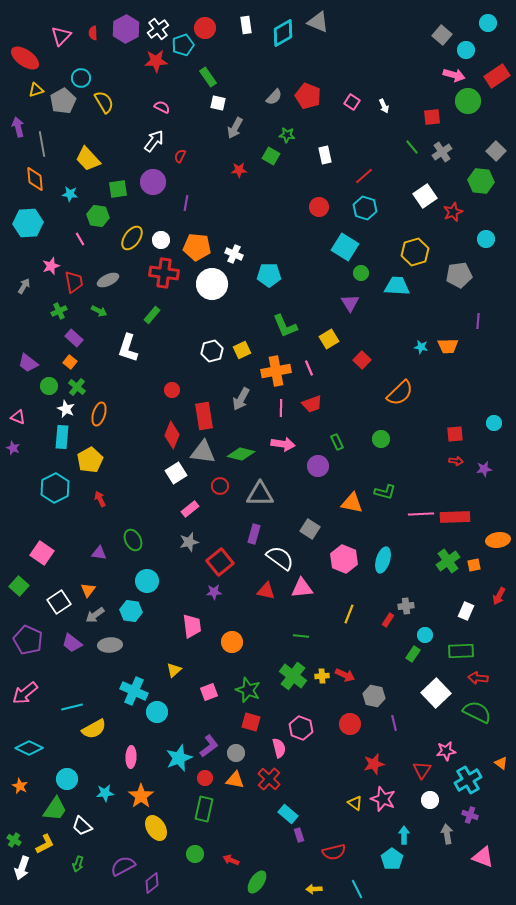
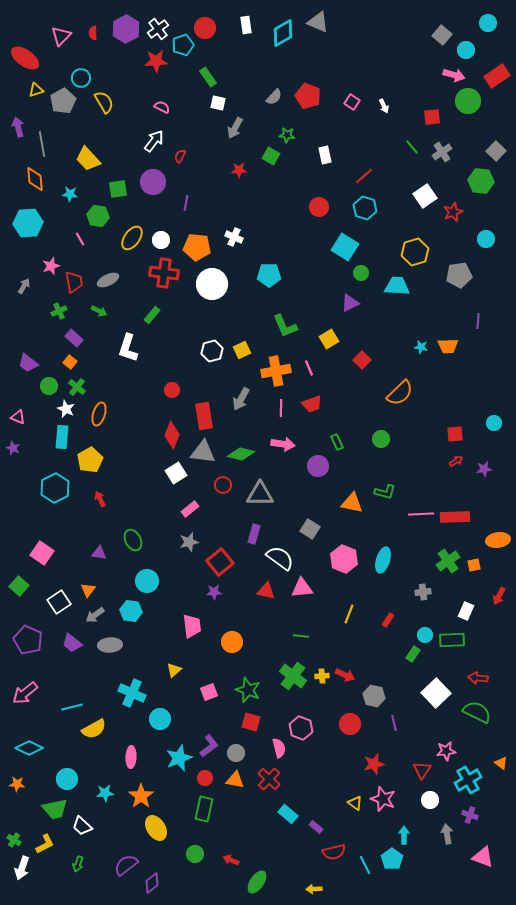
white cross at (234, 254): moved 17 px up
purple triangle at (350, 303): rotated 36 degrees clockwise
red arrow at (456, 461): rotated 40 degrees counterclockwise
red circle at (220, 486): moved 3 px right, 1 px up
gray cross at (406, 606): moved 17 px right, 14 px up
green rectangle at (461, 651): moved 9 px left, 11 px up
cyan cross at (134, 691): moved 2 px left, 2 px down
cyan circle at (157, 712): moved 3 px right, 7 px down
orange star at (20, 786): moved 3 px left, 2 px up; rotated 21 degrees counterclockwise
green trapezoid at (55, 809): rotated 44 degrees clockwise
purple rectangle at (299, 835): moved 17 px right, 8 px up; rotated 32 degrees counterclockwise
purple semicircle at (123, 866): moved 3 px right, 1 px up; rotated 10 degrees counterclockwise
cyan line at (357, 889): moved 8 px right, 24 px up
